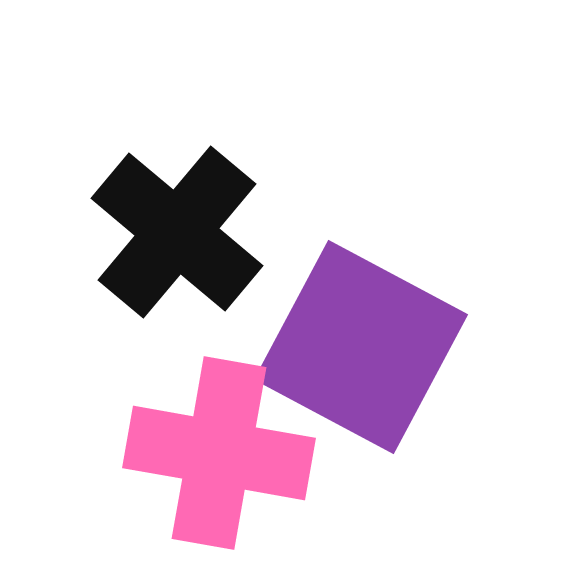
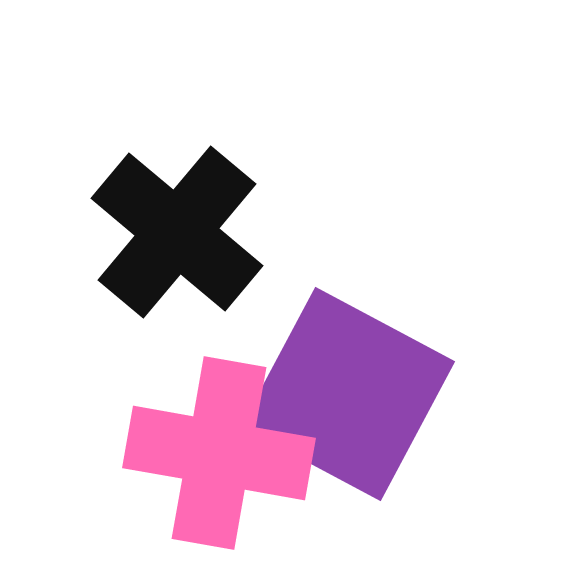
purple square: moved 13 px left, 47 px down
